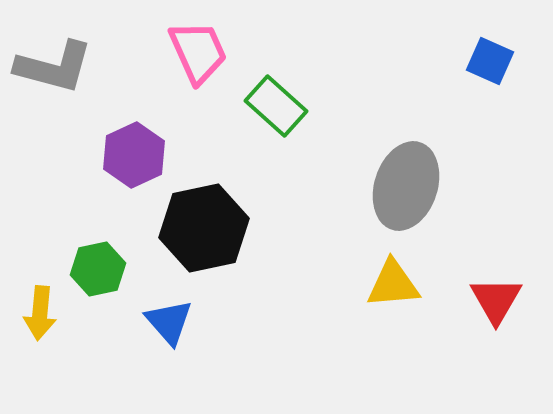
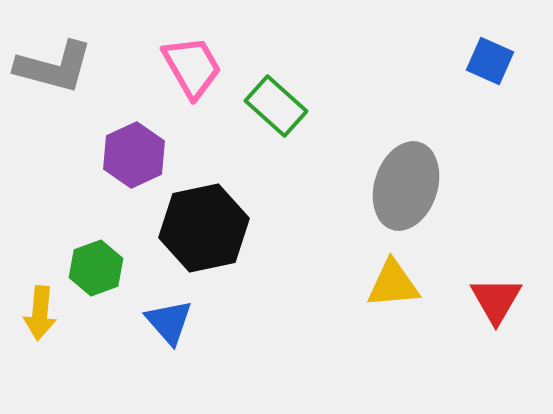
pink trapezoid: moved 6 px left, 15 px down; rotated 6 degrees counterclockwise
green hexagon: moved 2 px left, 1 px up; rotated 8 degrees counterclockwise
